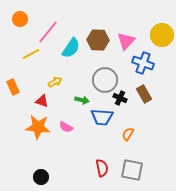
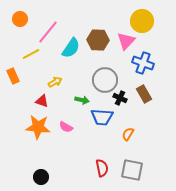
yellow circle: moved 20 px left, 14 px up
orange rectangle: moved 11 px up
